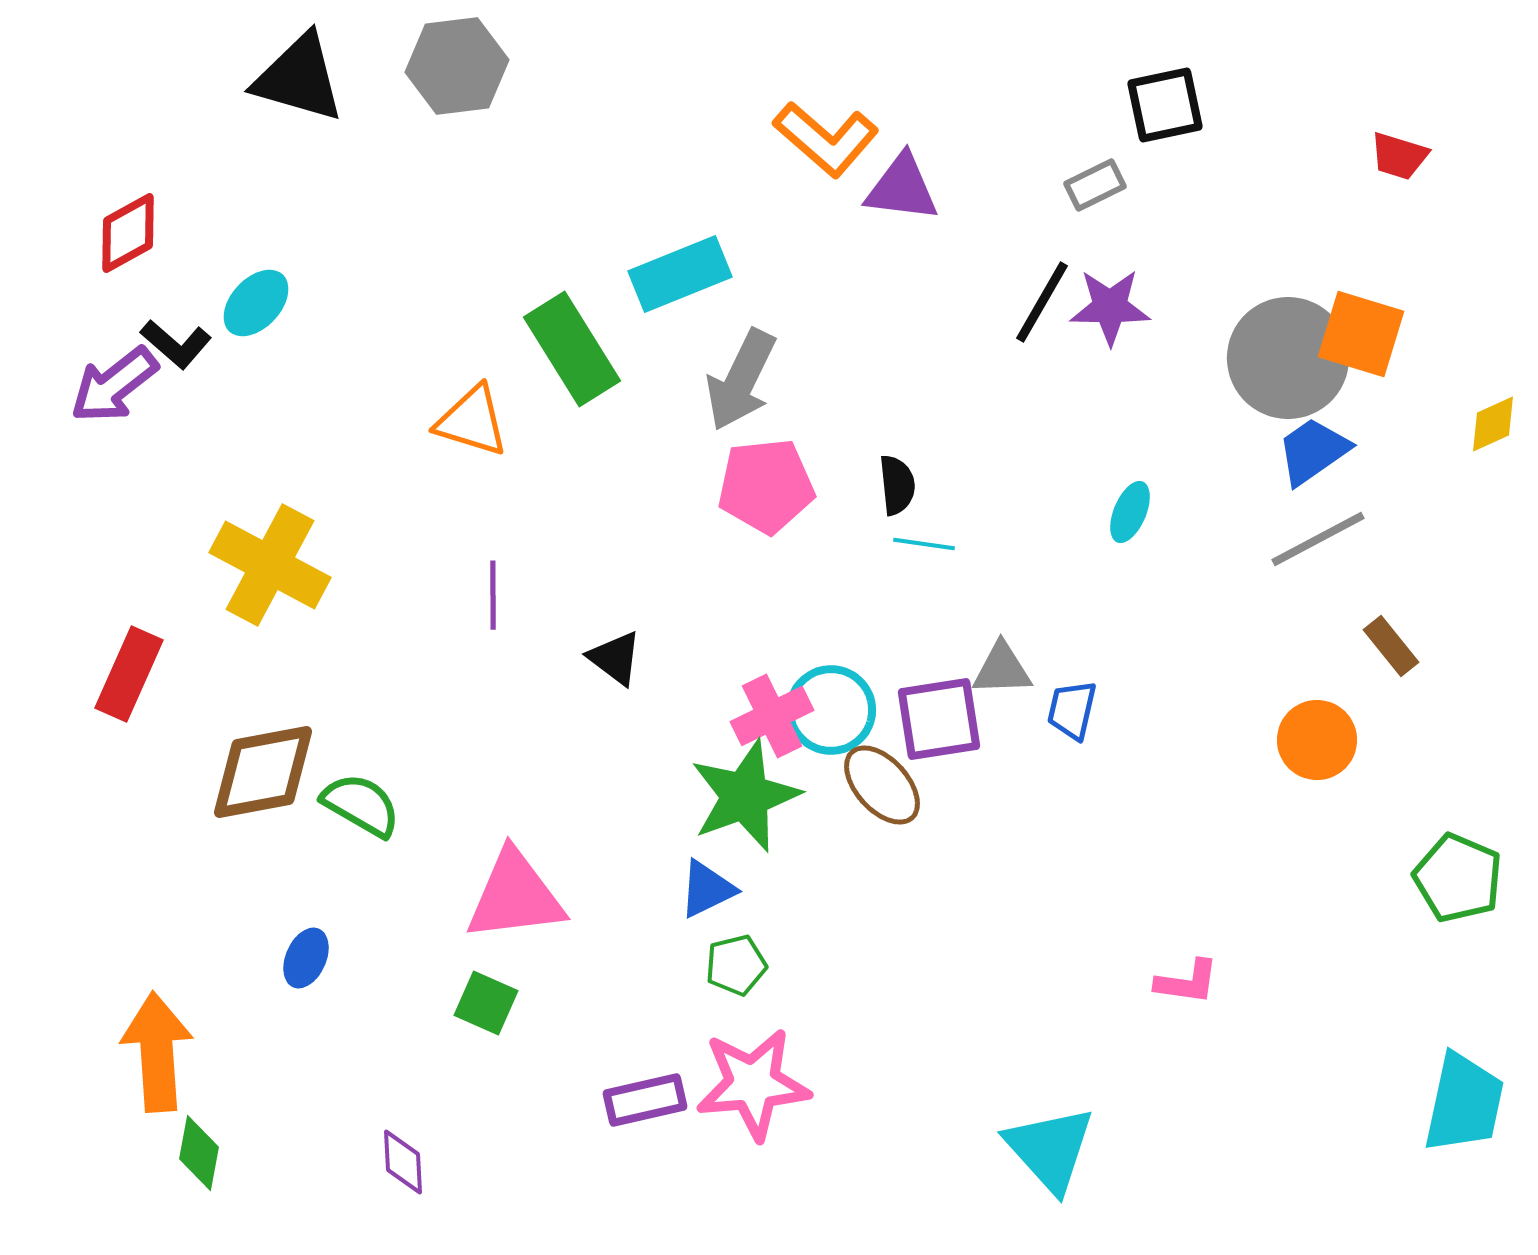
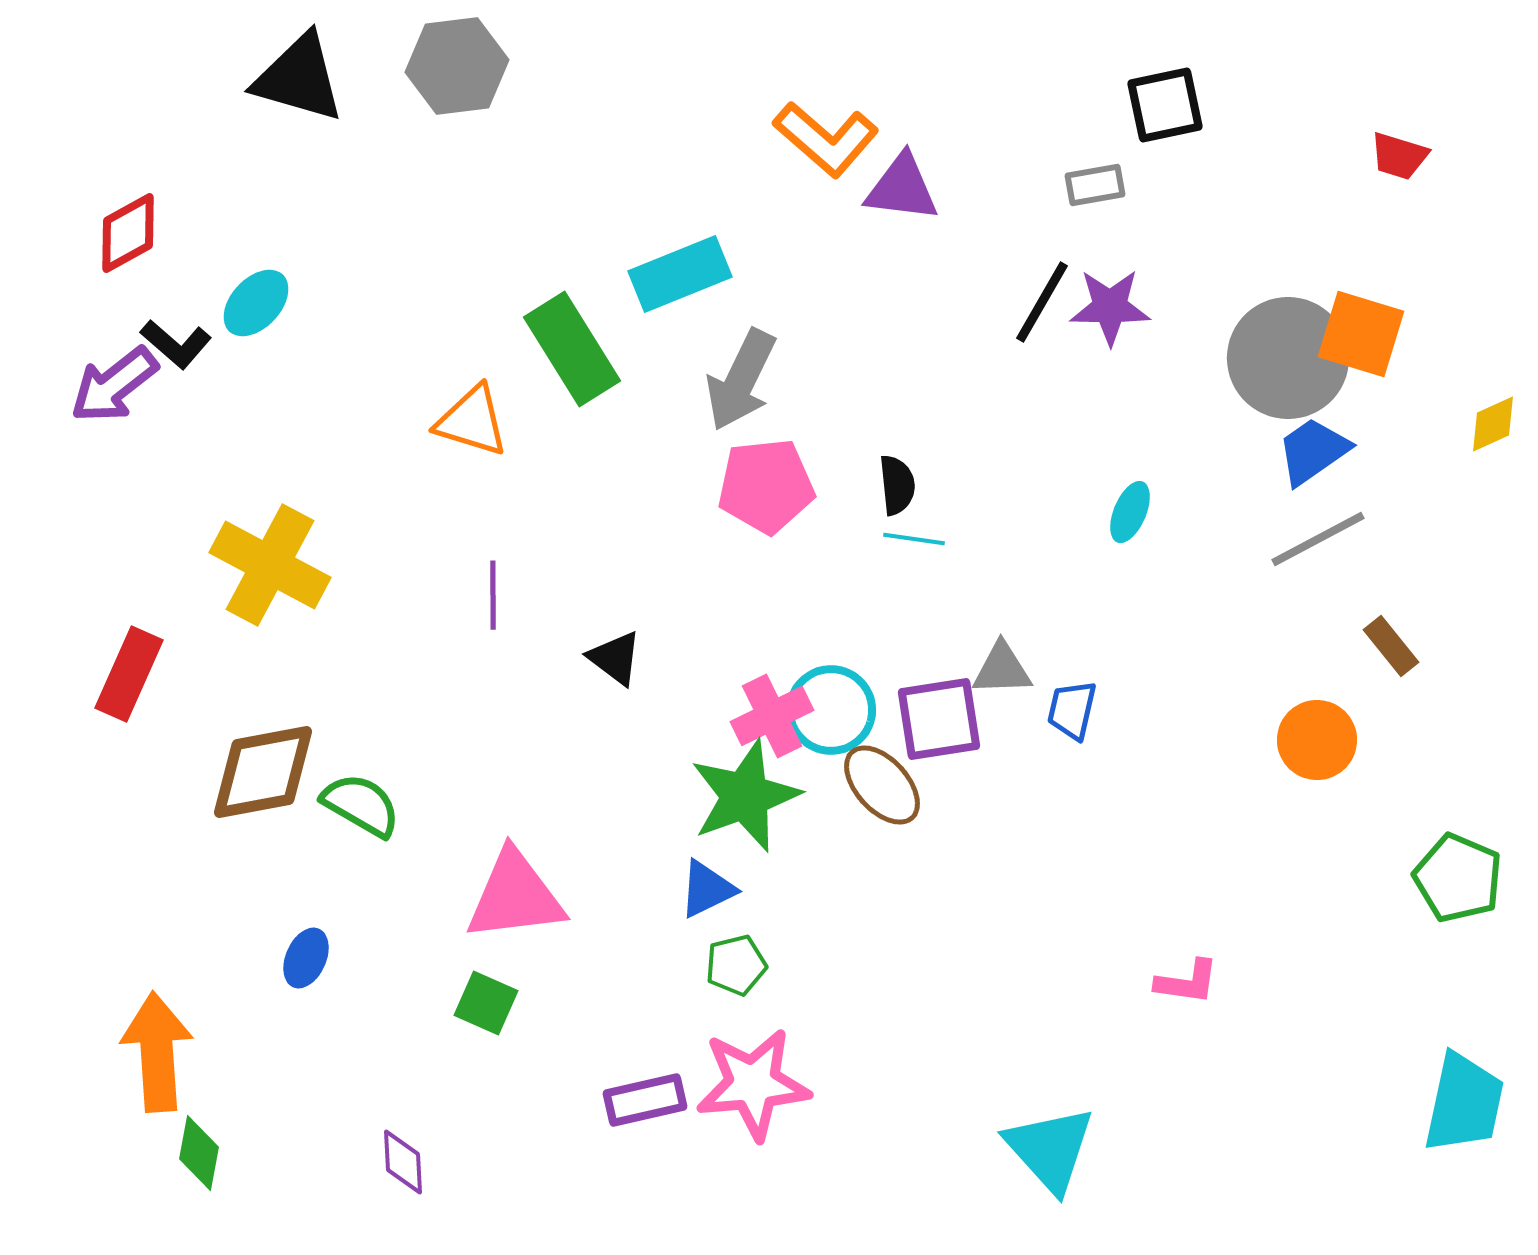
gray rectangle at (1095, 185): rotated 16 degrees clockwise
cyan line at (924, 544): moved 10 px left, 5 px up
